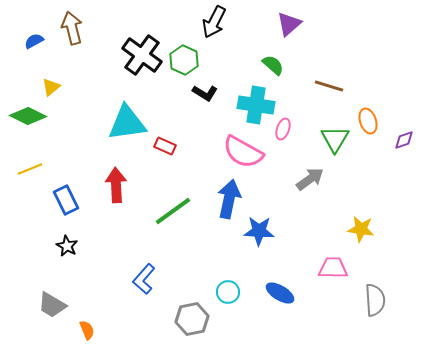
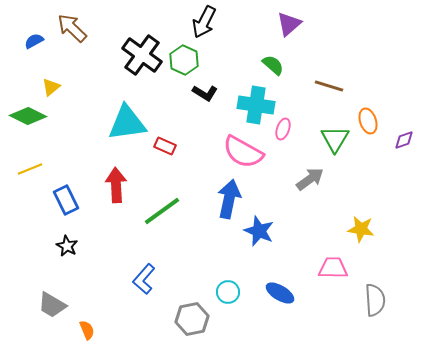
black arrow: moved 10 px left
brown arrow: rotated 32 degrees counterclockwise
green line: moved 11 px left
blue star: rotated 20 degrees clockwise
